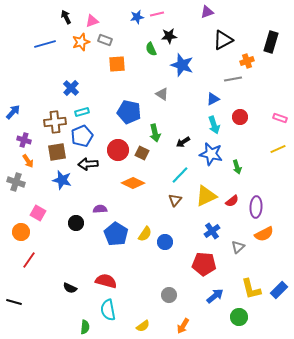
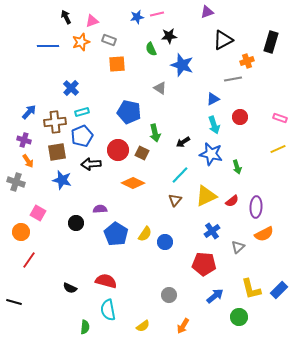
gray rectangle at (105, 40): moved 4 px right
blue line at (45, 44): moved 3 px right, 2 px down; rotated 15 degrees clockwise
gray triangle at (162, 94): moved 2 px left, 6 px up
blue arrow at (13, 112): moved 16 px right
black arrow at (88, 164): moved 3 px right
